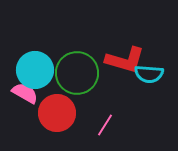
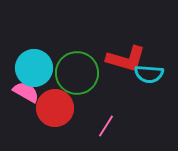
red L-shape: moved 1 px right, 1 px up
cyan circle: moved 1 px left, 2 px up
pink semicircle: moved 1 px right, 1 px up
red circle: moved 2 px left, 5 px up
pink line: moved 1 px right, 1 px down
